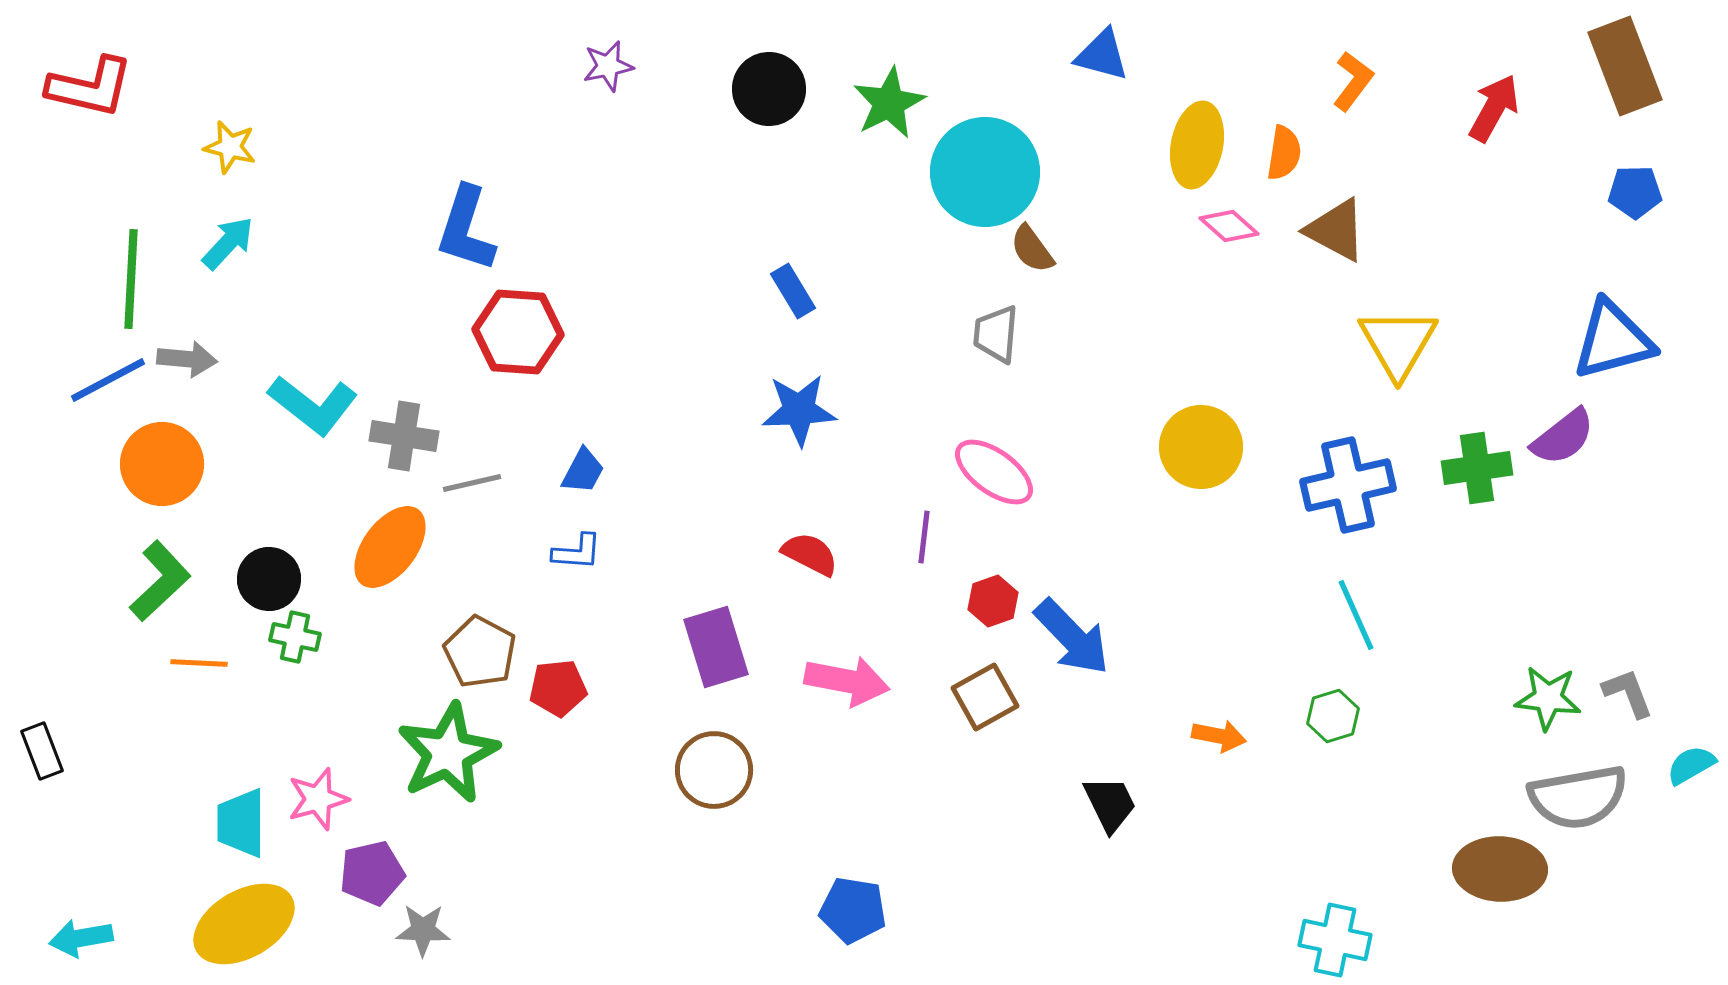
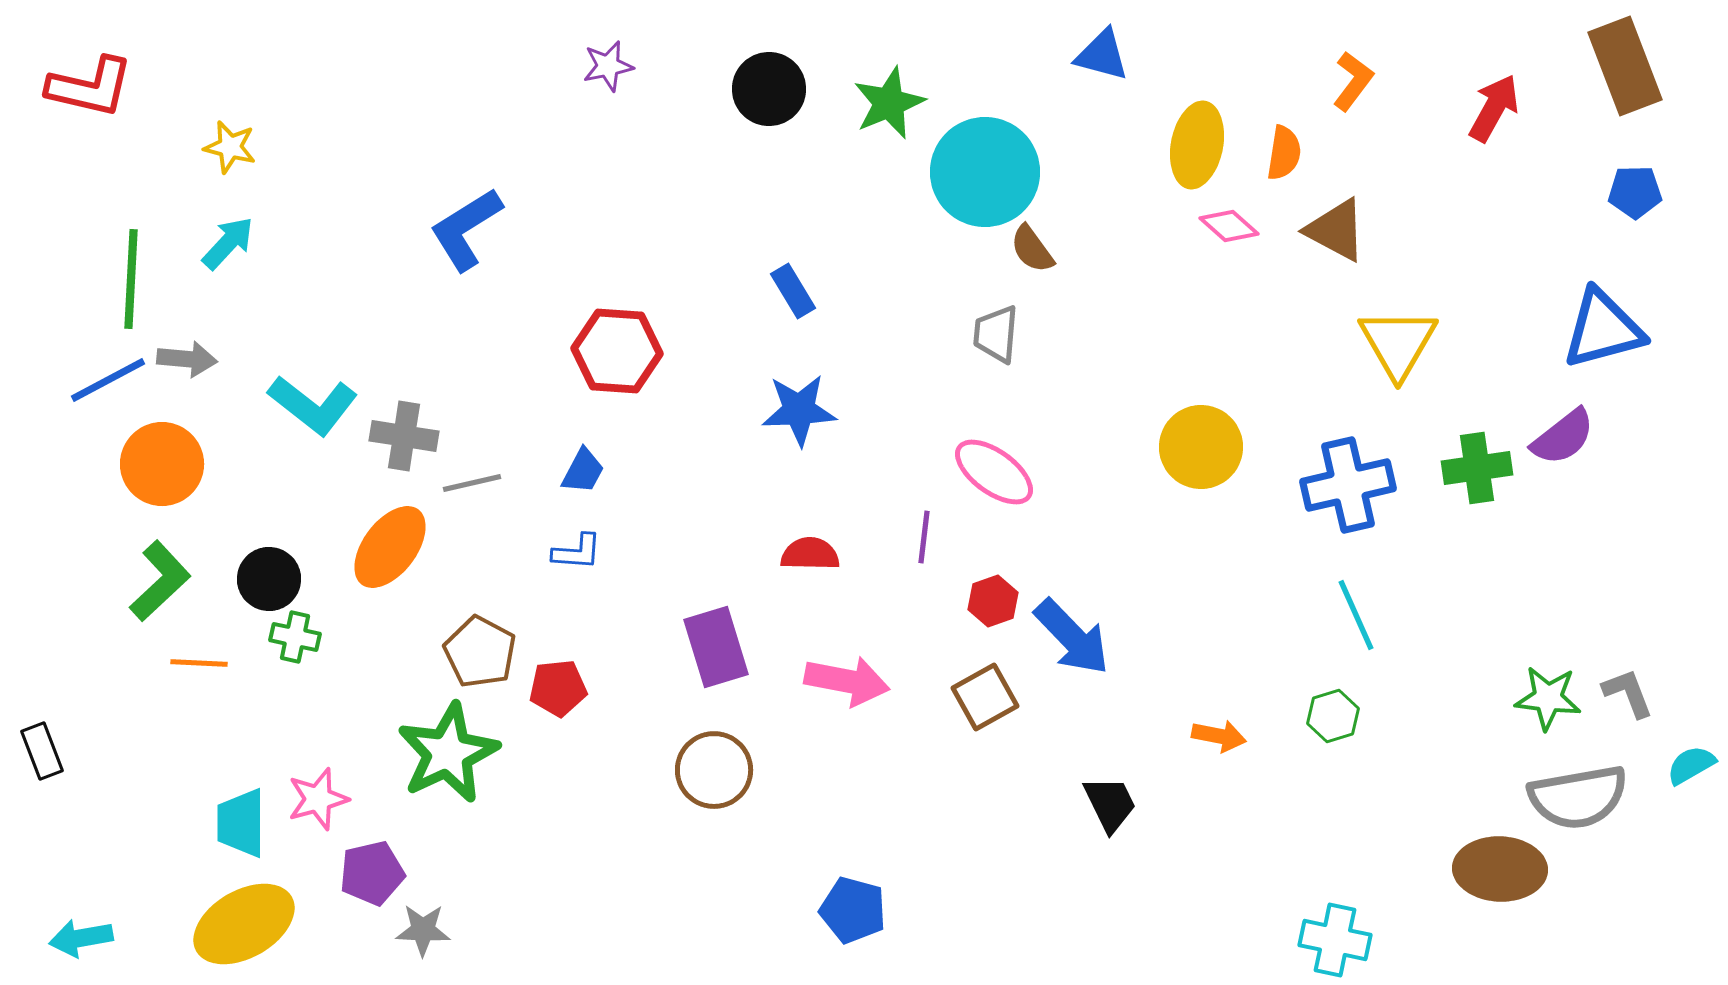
green star at (889, 103): rotated 4 degrees clockwise
blue L-shape at (466, 229): rotated 40 degrees clockwise
red hexagon at (518, 332): moved 99 px right, 19 px down
blue triangle at (1613, 340): moved 10 px left, 11 px up
red semicircle at (810, 554): rotated 26 degrees counterclockwise
blue pentagon at (853, 910): rotated 6 degrees clockwise
